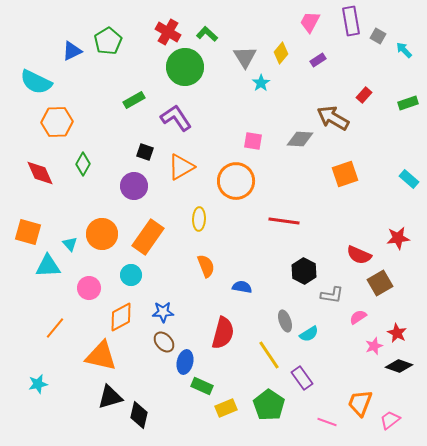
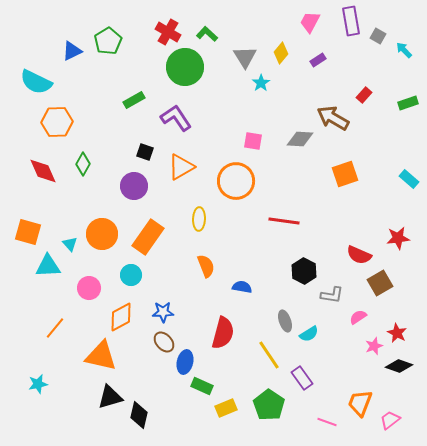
red diamond at (40, 173): moved 3 px right, 2 px up
